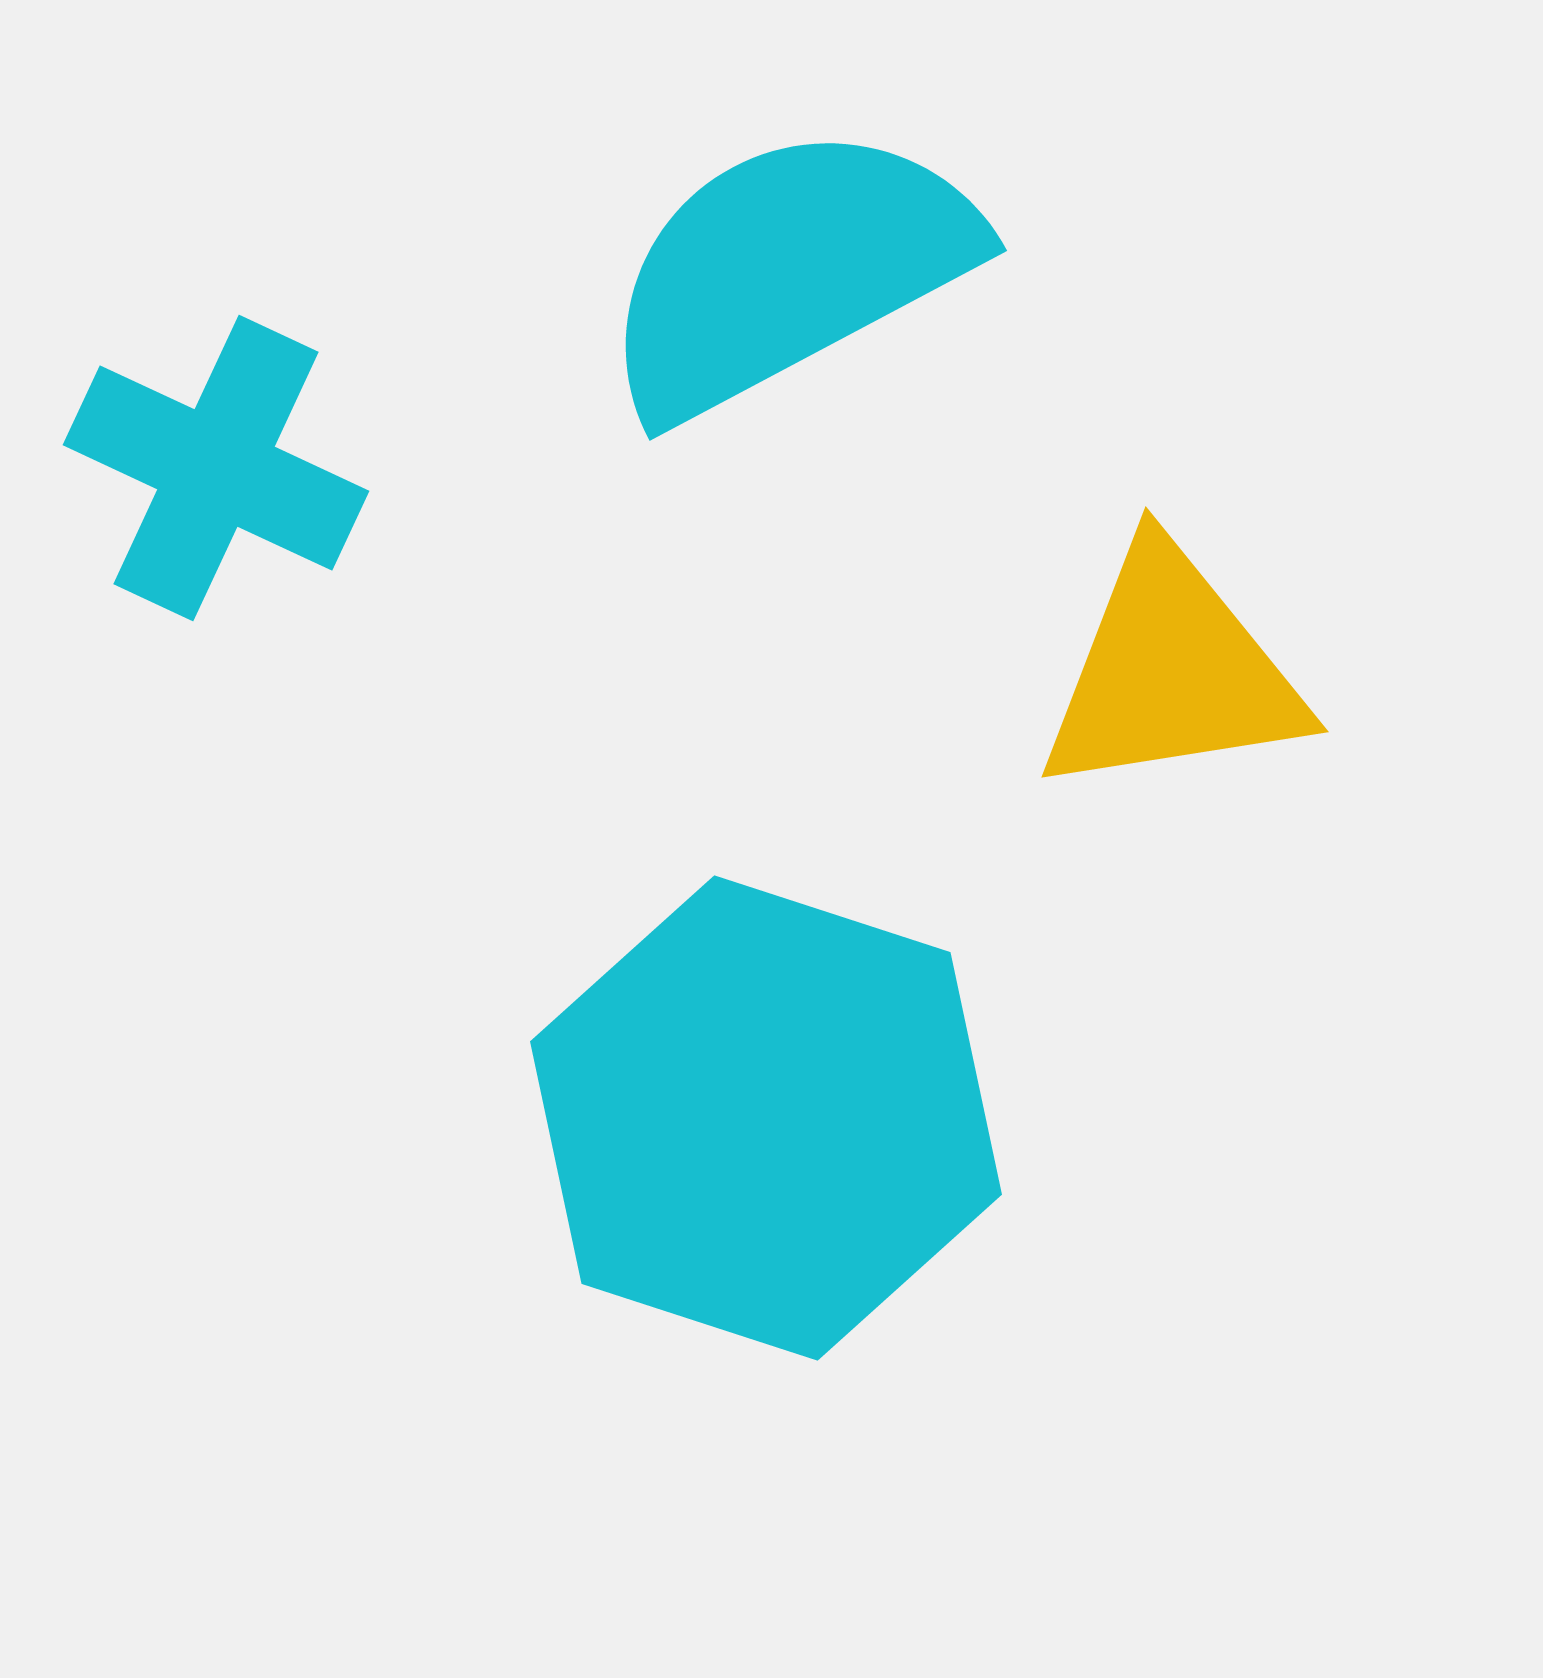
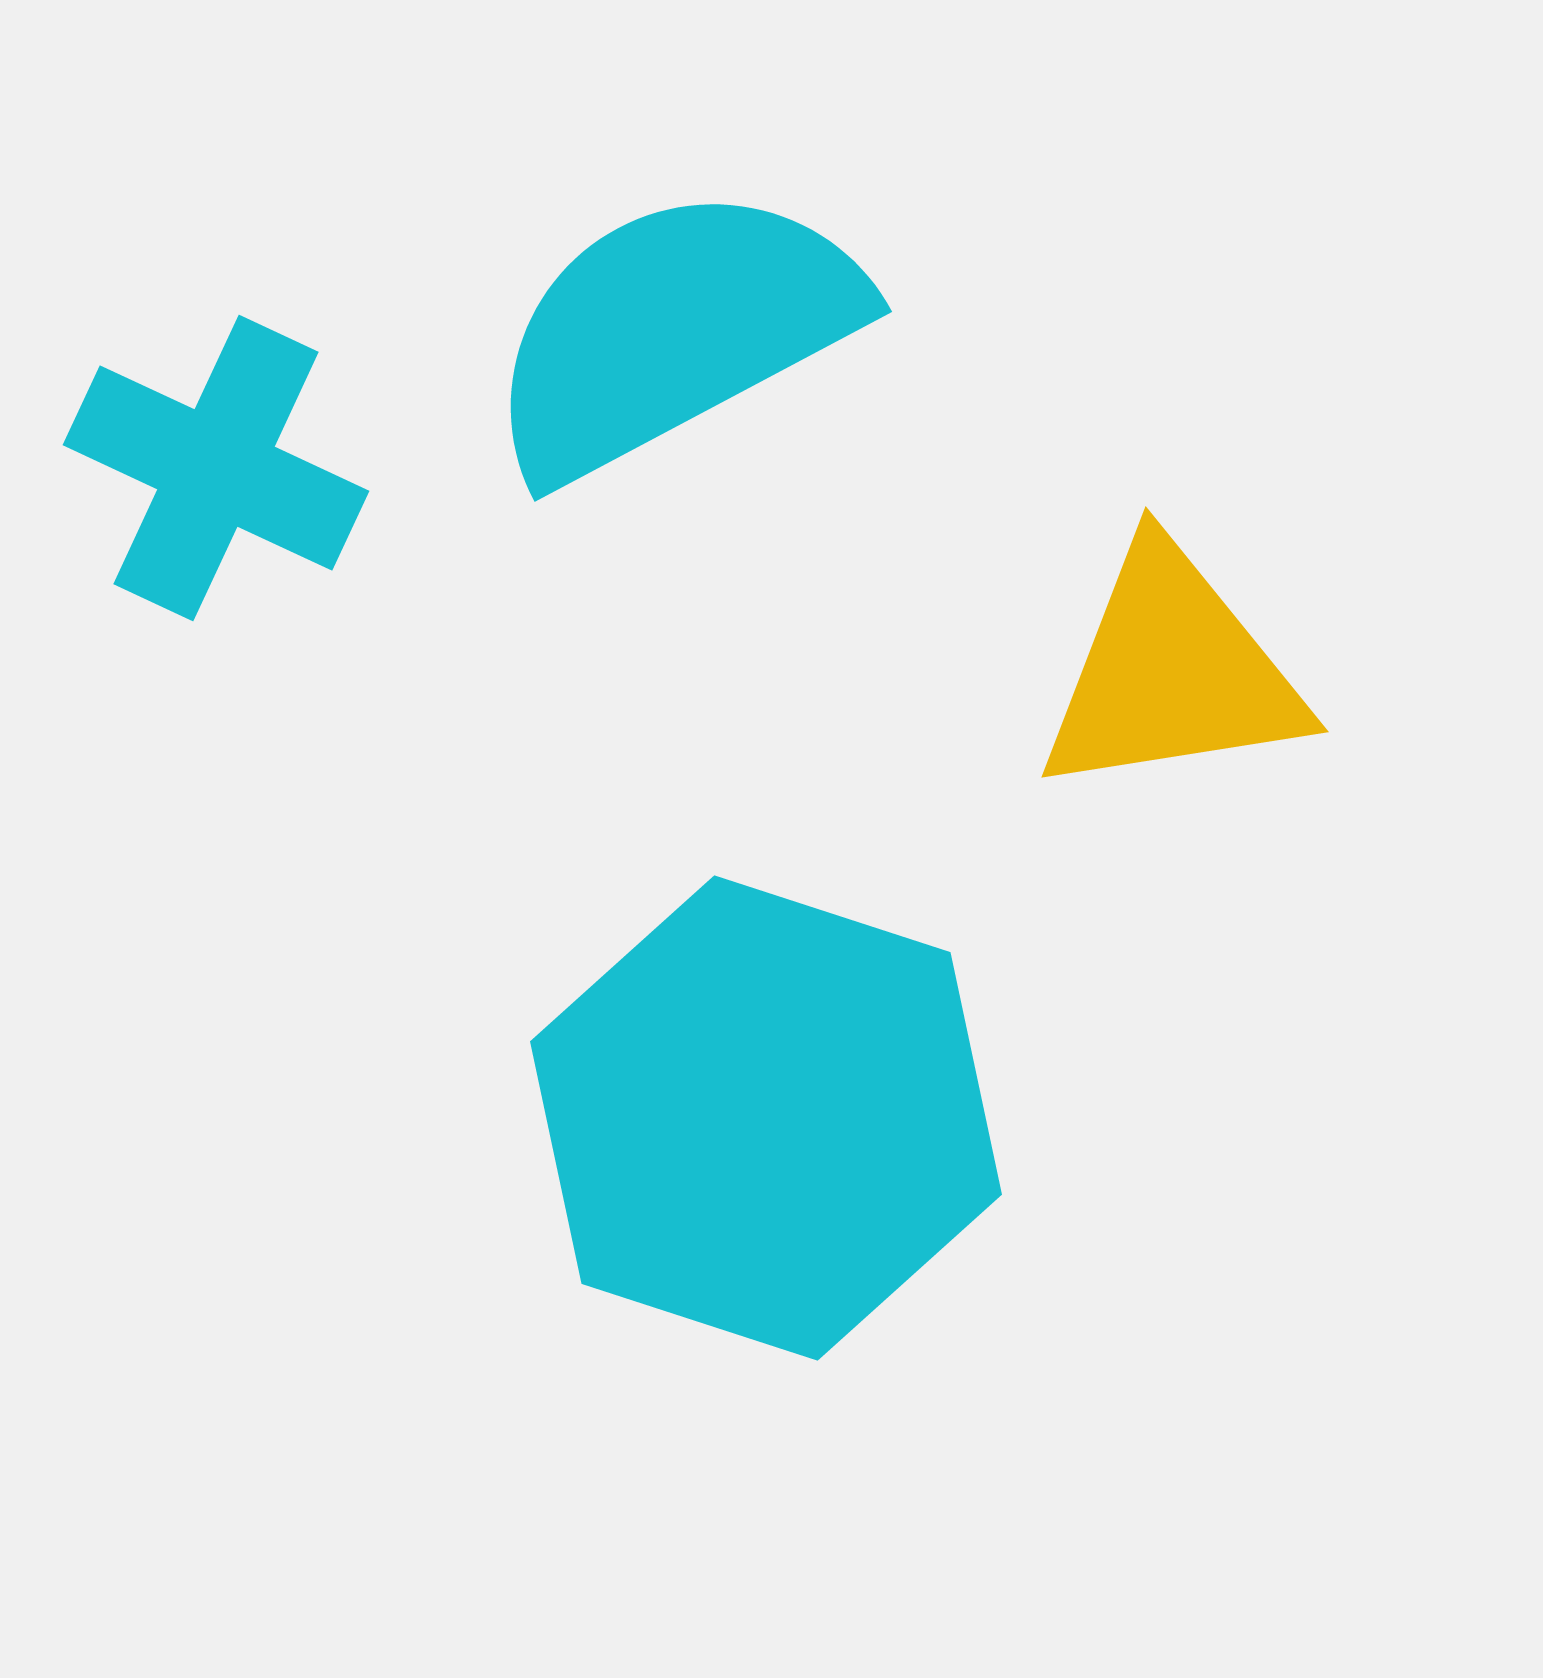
cyan semicircle: moved 115 px left, 61 px down
